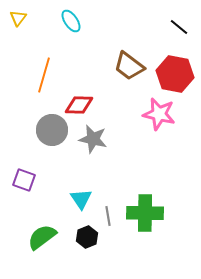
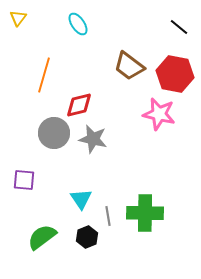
cyan ellipse: moved 7 px right, 3 px down
red diamond: rotated 16 degrees counterclockwise
gray circle: moved 2 px right, 3 px down
purple square: rotated 15 degrees counterclockwise
